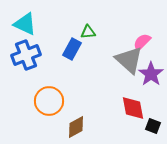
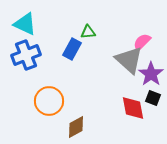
black square: moved 28 px up
